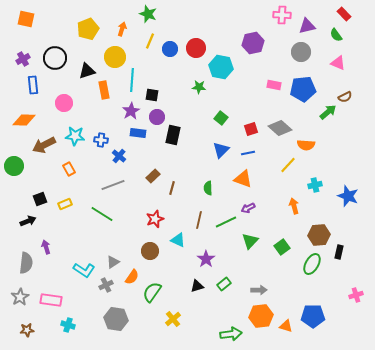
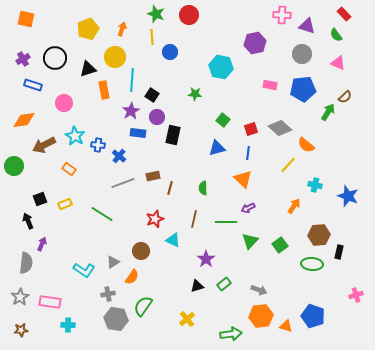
green star at (148, 14): moved 8 px right
purple triangle at (307, 26): rotated 30 degrees clockwise
yellow line at (150, 41): moved 2 px right, 4 px up; rotated 28 degrees counterclockwise
purple hexagon at (253, 43): moved 2 px right
red circle at (196, 48): moved 7 px left, 33 px up
blue circle at (170, 49): moved 3 px down
gray circle at (301, 52): moved 1 px right, 2 px down
black triangle at (87, 71): moved 1 px right, 2 px up
blue rectangle at (33, 85): rotated 66 degrees counterclockwise
pink rectangle at (274, 85): moved 4 px left
green star at (199, 87): moved 4 px left, 7 px down
black square at (152, 95): rotated 24 degrees clockwise
brown semicircle at (345, 97): rotated 16 degrees counterclockwise
green arrow at (328, 112): rotated 18 degrees counterclockwise
green square at (221, 118): moved 2 px right, 2 px down
orange diamond at (24, 120): rotated 10 degrees counterclockwise
cyan star at (75, 136): rotated 24 degrees clockwise
blue cross at (101, 140): moved 3 px left, 5 px down
orange semicircle at (306, 145): rotated 36 degrees clockwise
blue triangle at (221, 150): moved 4 px left, 2 px up; rotated 30 degrees clockwise
blue line at (248, 153): rotated 72 degrees counterclockwise
orange rectangle at (69, 169): rotated 24 degrees counterclockwise
brown rectangle at (153, 176): rotated 32 degrees clockwise
orange triangle at (243, 179): rotated 24 degrees clockwise
gray line at (113, 185): moved 10 px right, 2 px up
cyan cross at (315, 185): rotated 24 degrees clockwise
brown line at (172, 188): moved 2 px left
green semicircle at (208, 188): moved 5 px left
orange arrow at (294, 206): rotated 49 degrees clockwise
brown line at (199, 220): moved 5 px left, 1 px up
black arrow at (28, 221): rotated 91 degrees counterclockwise
green line at (226, 222): rotated 25 degrees clockwise
cyan triangle at (178, 240): moved 5 px left
purple arrow at (46, 247): moved 4 px left, 3 px up; rotated 40 degrees clockwise
green square at (282, 247): moved 2 px left, 2 px up
brown circle at (150, 251): moved 9 px left
green ellipse at (312, 264): rotated 65 degrees clockwise
gray cross at (106, 285): moved 2 px right, 9 px down; rotated 16 degrees clockwise
gray arrow at (259, 290): rotated 21 degrees clockwise
green semicircle at (152, 292): moved 9 px left, 14 px down
pink rectangle at (51, 300): moved 1 px left, 2 px down
blue pentagon at (313, 316): rotated 20 degrees clockwise
yellow cross at (173, 319): moved 14 px right
cyan cross at (68, 325): rotated 16 degrees counterclockwise
brown star at (27, 330): moved 6 px left
